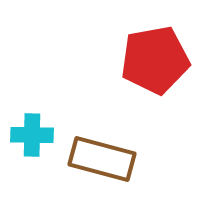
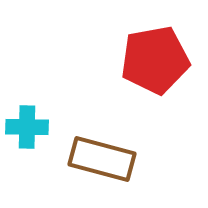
cyan cross: moved 5 px left, 8 px up
